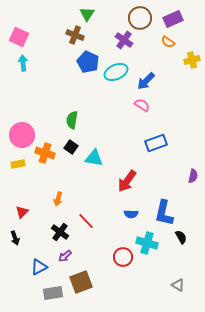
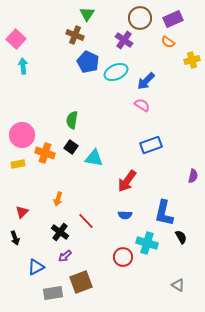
pink square: moved 3 px left, 2 px down; rotated 18 degrees clockwise
cyan arrow: moved 3 px down
blue rectangle: moved 5 px left, 2 px down
blue semicircle: moved 6 px left, 1 px down
blue triangle: moved 3 px left
